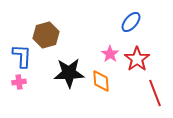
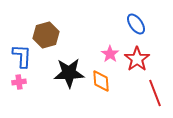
blue ellipse: moved 5 px right, 2 px down; rotated 75 degrees counterclockwise
